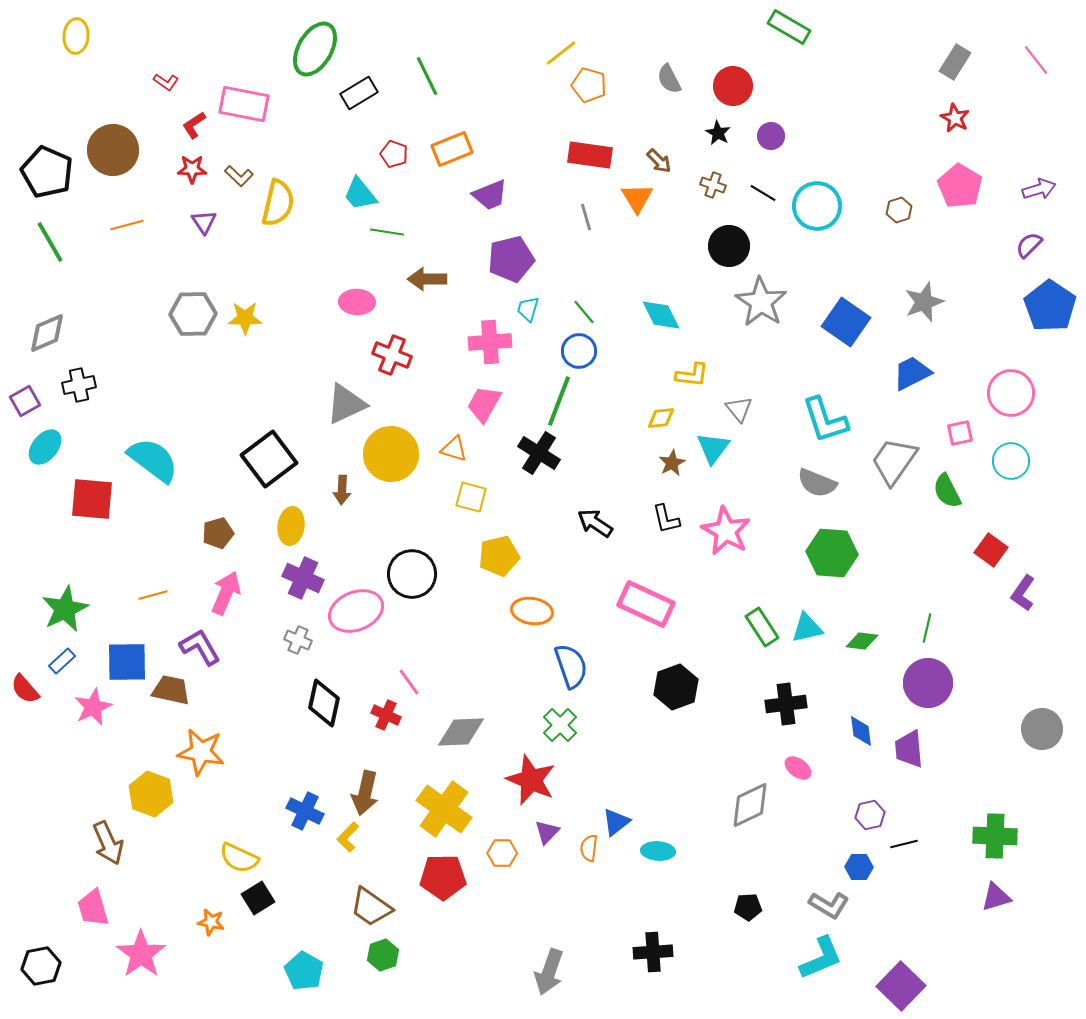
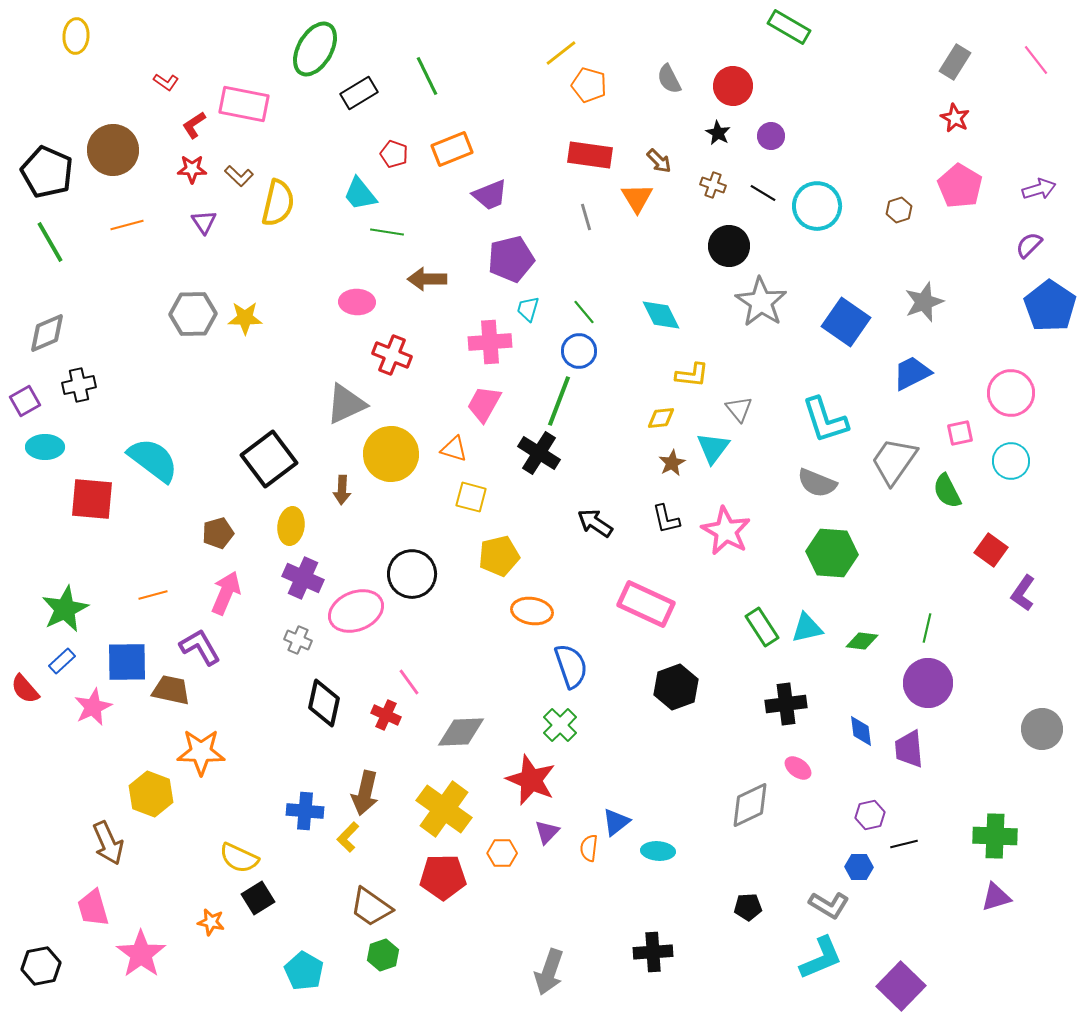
cyan ellipse at (45, 447): rotated 51 degrees clockwise
orange star at (201, 752): rotated 9 degrees counterclockwise
blue cross at (305, 811): rotated 21 degrees counterclockwise
